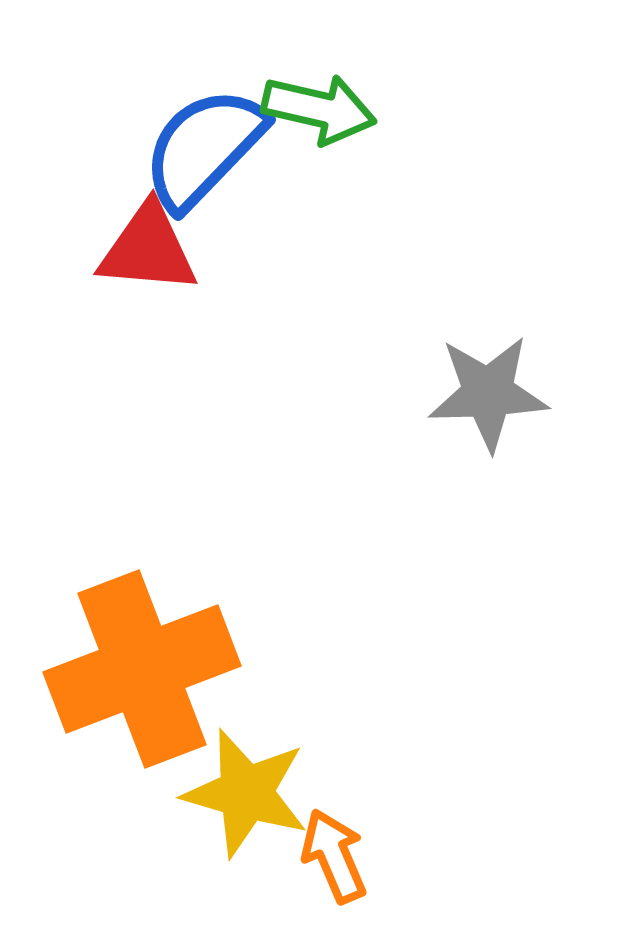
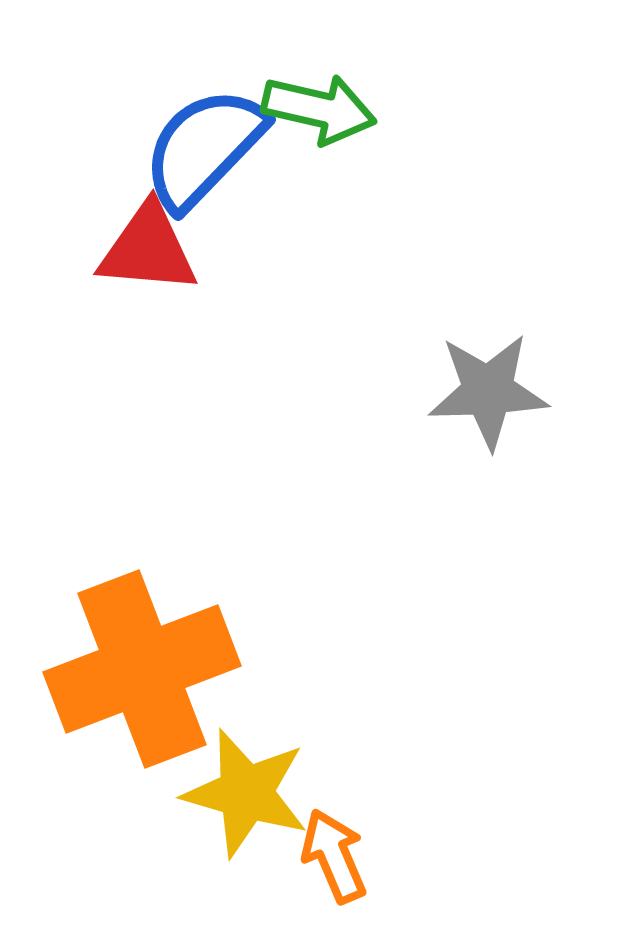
gray star: moved 2 px up
